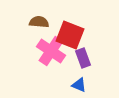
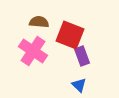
pink cross: moved 18 px left
purple rectangle: moved 1 px left, 2 px up
blue triangle: rotated 21 degrees clockwise
